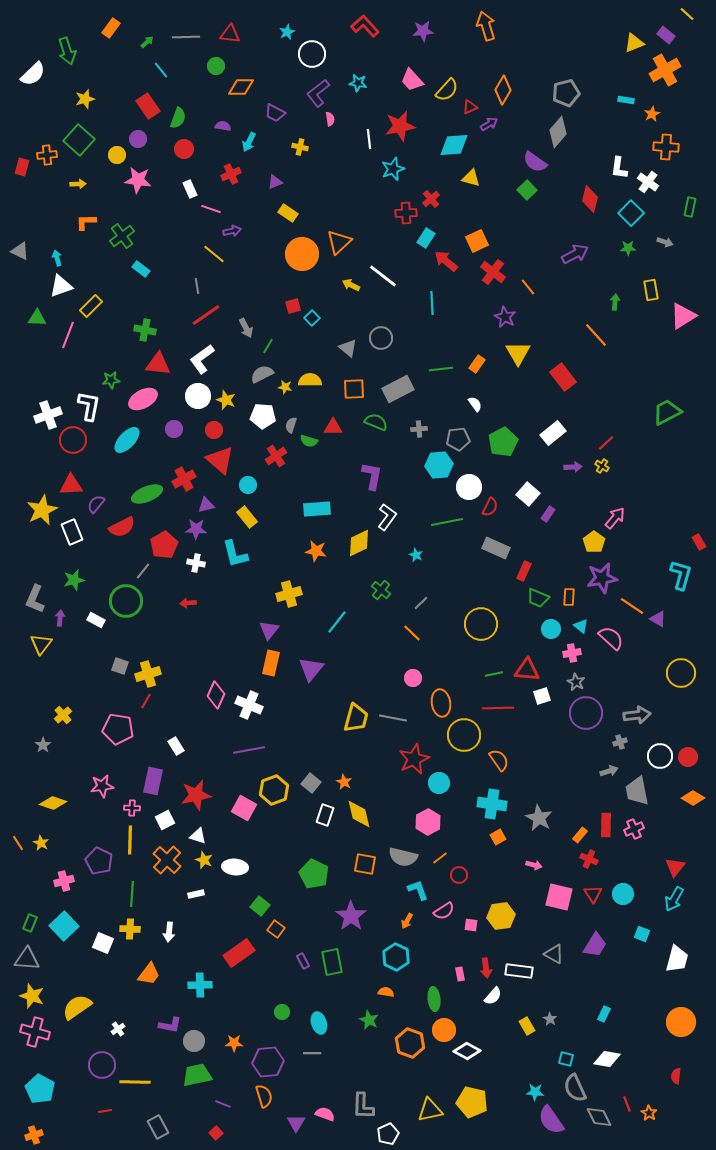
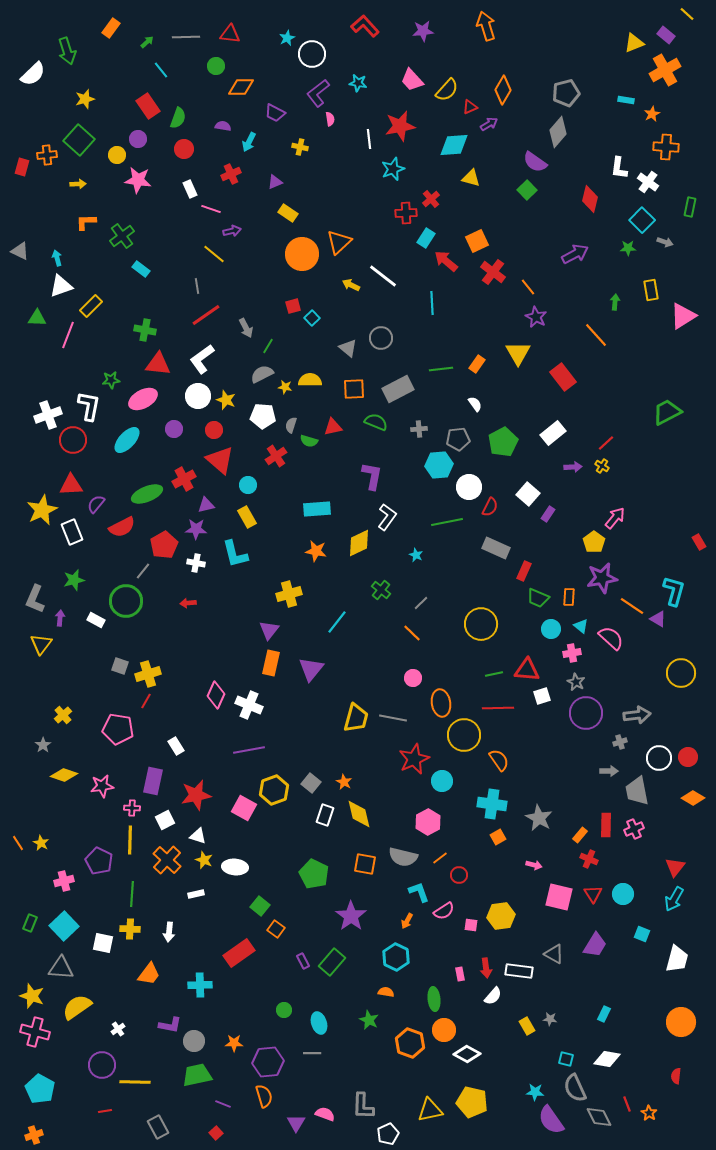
cyan star at (287, 32): moved 6 px down
cyan square at (631, 213): moved 11 px right, 7 px down
purple star at (505, 317): moved 31 px right
red triangle at (333, 427): rotated 12 degrees counterclockwise
yellow rectangle at (247, 517): rotated 10 degrees clockwise
cyan L-shape at (681, 575): moved 7 px left, 16 px down
white circle at (660, 756): moved 1 px left, 2 px down
gray arrow at (609, 771): rotated 18 degrees clockwise
cyan circle at (439, 783): moved 3 px right, 2 px up
yellow diamond at (53, 803): moved 11 px right, 28 px up
cyan L-shape at (418, 890): moved 1 px right, 2 px down
white square at (103, 943): rotated 10 degrees counterclockwise
gray triangle at (27, 959): moved 34 px right, 9 px down
green rectangle at (332, 962): rotated 52 degrees clockwise
green circle at (282, 1012): moved 2 px right, 2 px up
gray star at (550, 1019): rotated 24 degrees counterclockwise
white diamond at (467, 1051): moved 3 px down
